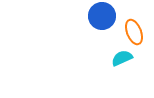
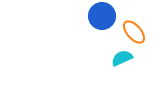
orange ellipse: rotated 20 degrees counterclockwise
